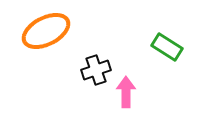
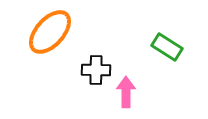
orange ellipse: moved 4 px right, 1 px down; rotated 21 degrees counterclockwise
black cross: rotated 20 degrees clockwise
